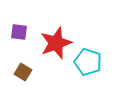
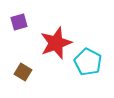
purple square: moved 10 px up; rotated 24 degrees counterclockwise
cyan pentagon: rotated 8 degrees clockwise
